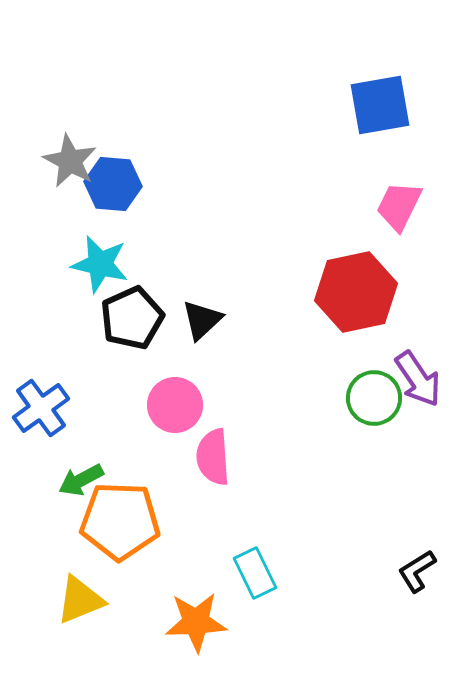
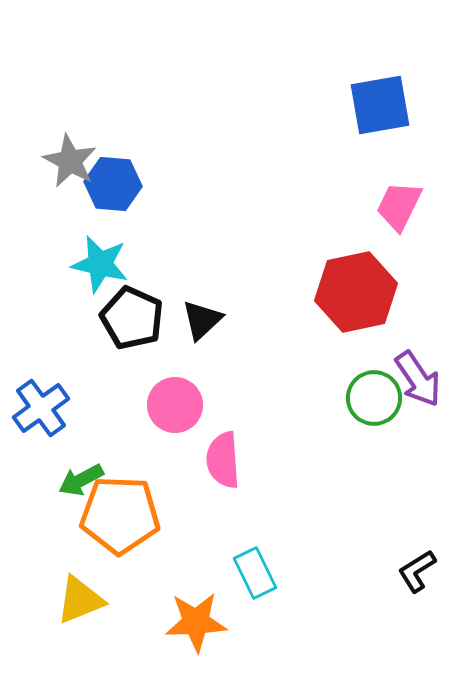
black pentagon: rotated 24 degrees counterclockwise
pink semicircle: moved 10 px right, 3 px down
orange pentagon: moved 6 px up
